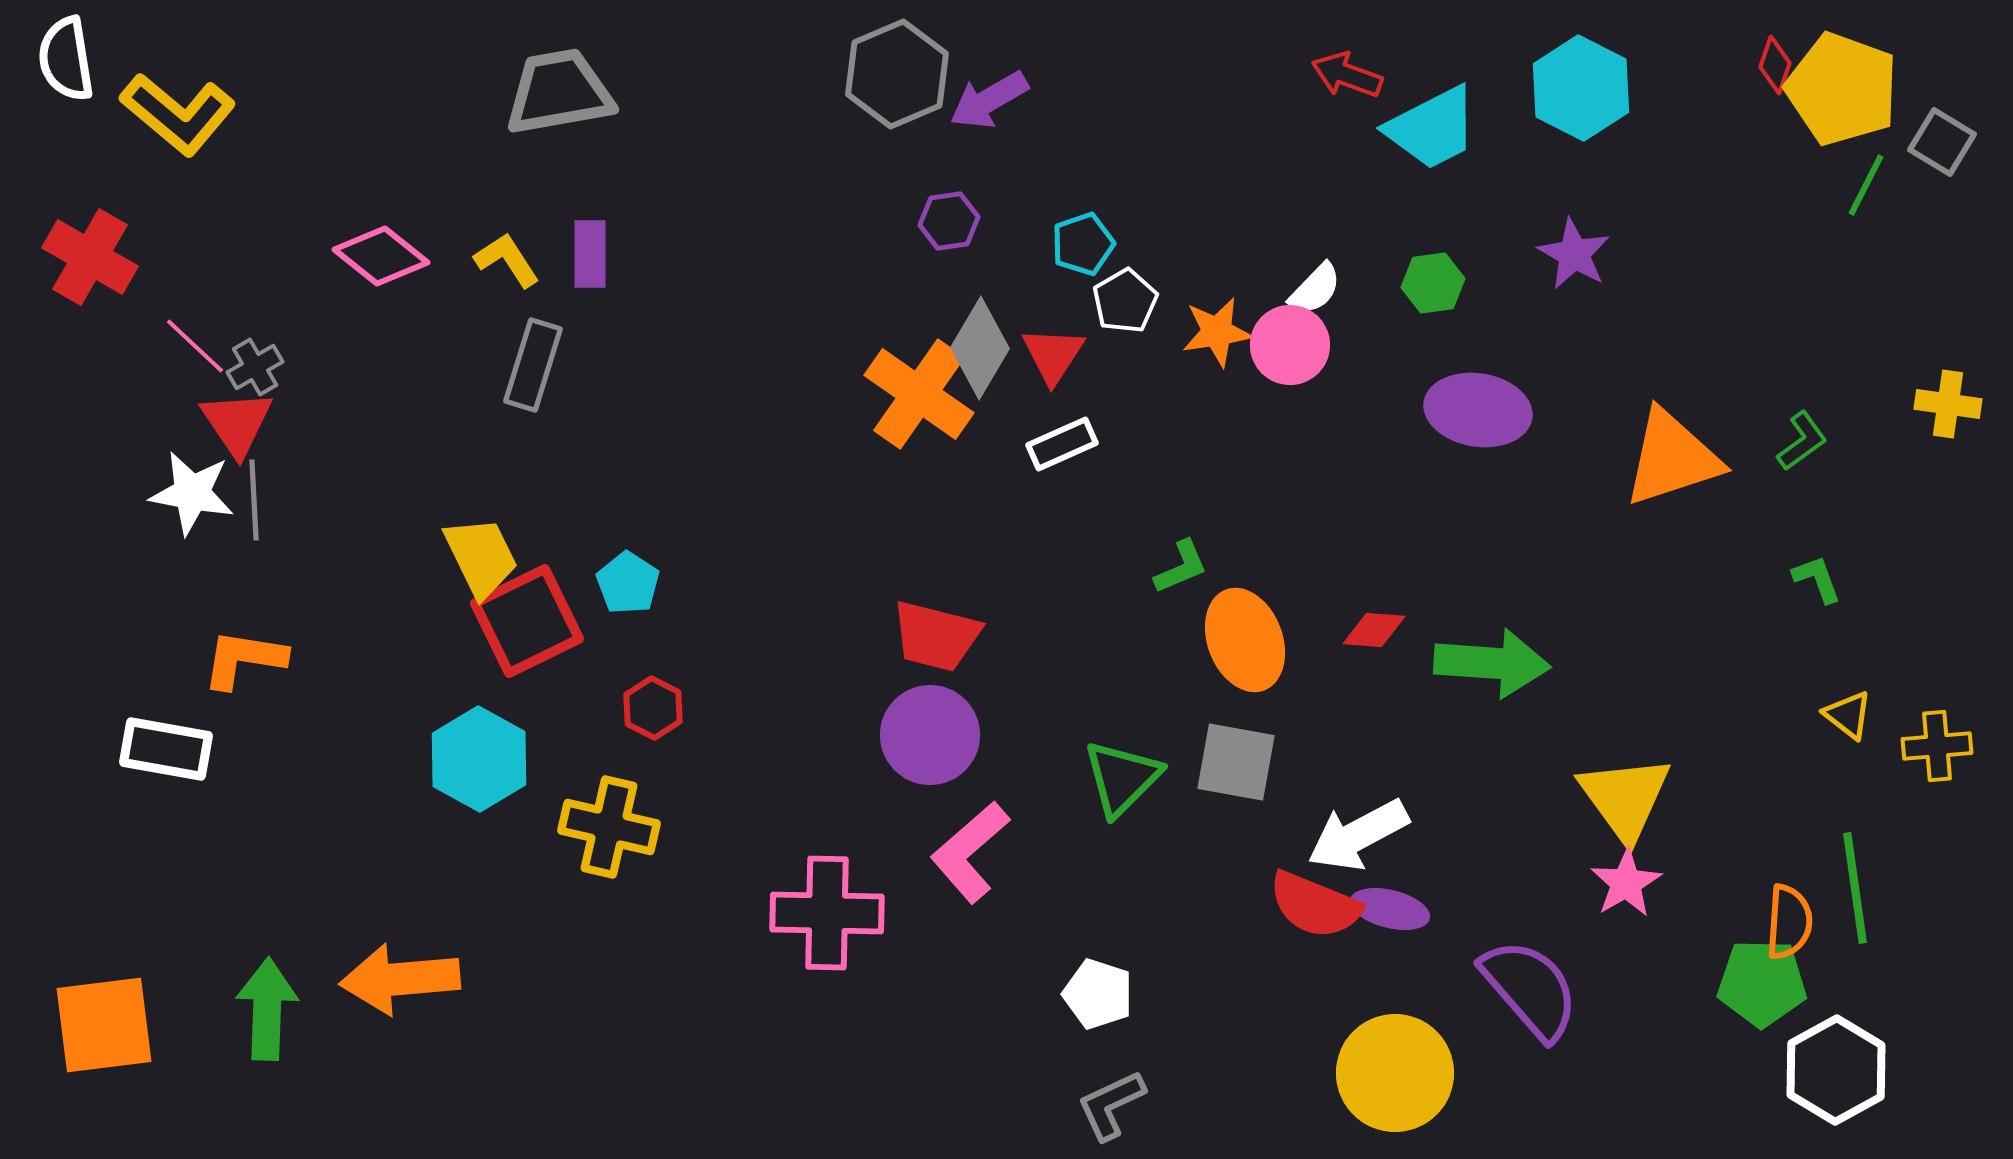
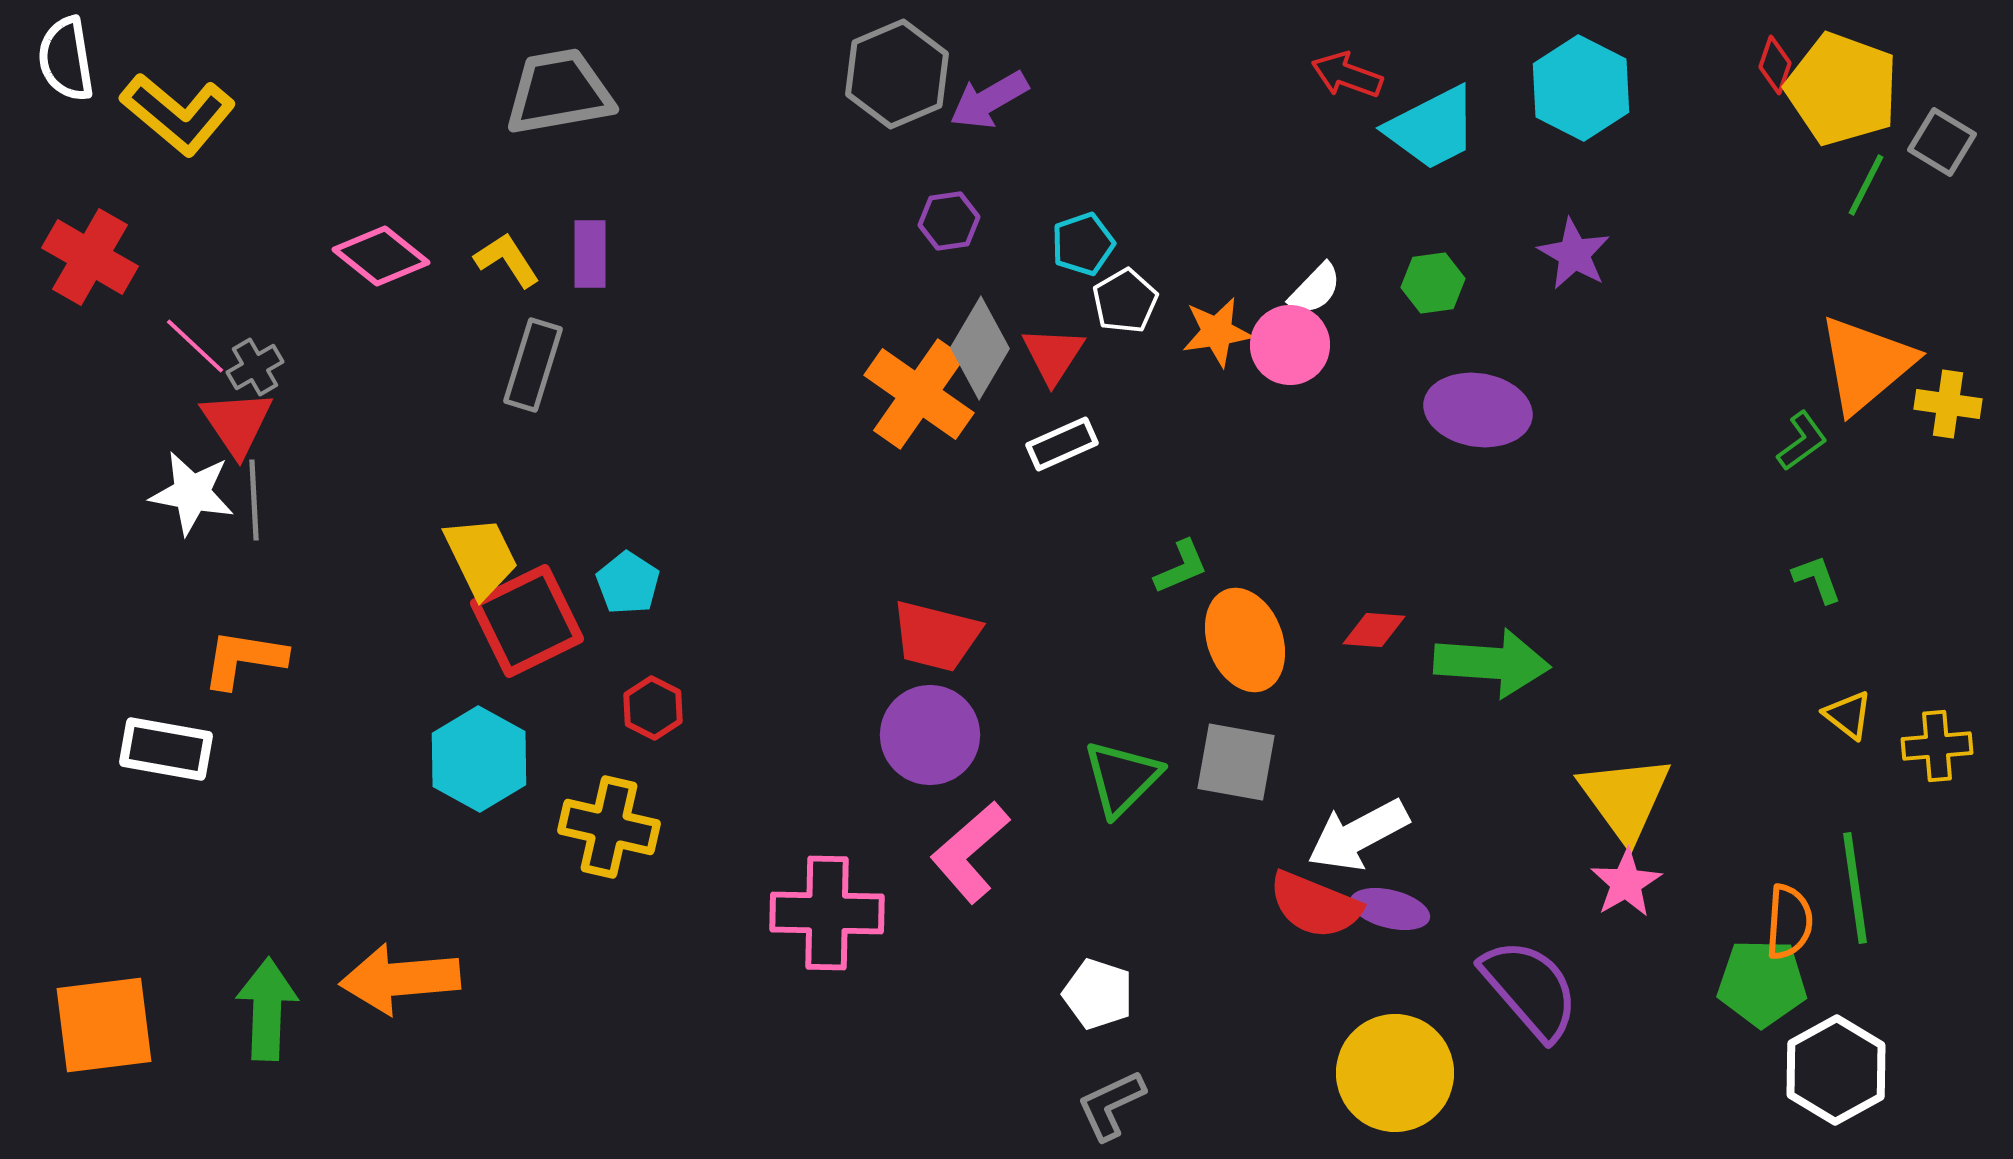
orange triangle at (1672, 458): moved 194 px right, 94 px up; rotated 22 degrees counterclockwise
